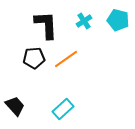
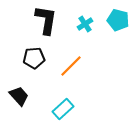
cyan cross: moved 1 px right, 3 px down
black L-shape: moved 5 px up; rotated 12 degrees clockwise
orange line: moved 5 px right, 7 px down; rotated 10 degrees counterclockwise
black trapezoid: moved 4 px right, 10 px up
